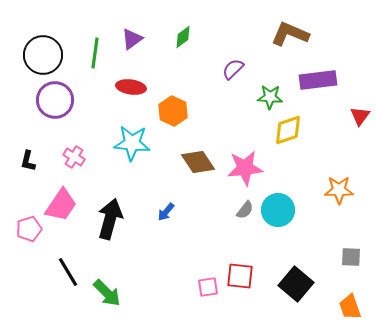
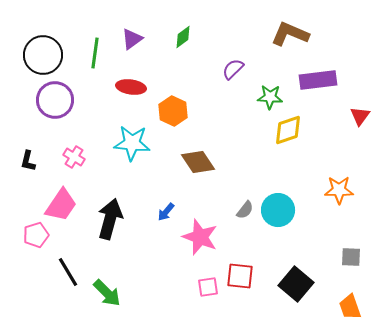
pink star: moved 45 px left, 69 px down; rotated 27 degrees clockwise
pink pentagon: moved 7 px right, 6 px down
